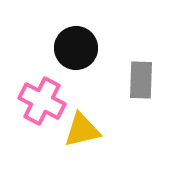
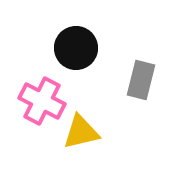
gray rectangle: rotated 12 degrees clockwise
yellow triangle: moved 1 px left, 2 px down
